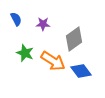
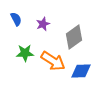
purple star: rotated 24 degrees counterclockwise
gray diamond: moved 2 px up
green star: rotated 24 degrees counterclockwise
blue diamond: rotated 55 degrees counterclockwise
